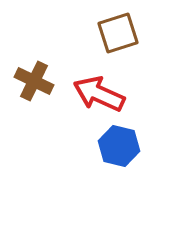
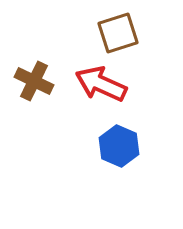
red arrow: moved 2 px right, 10 px up
blue hexagon: rotated 9 degrees clockwise
